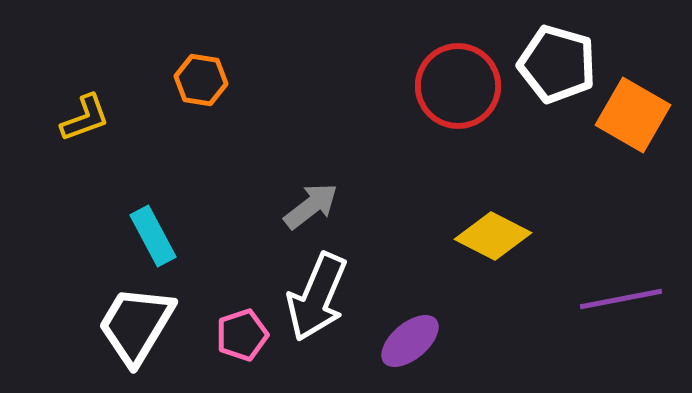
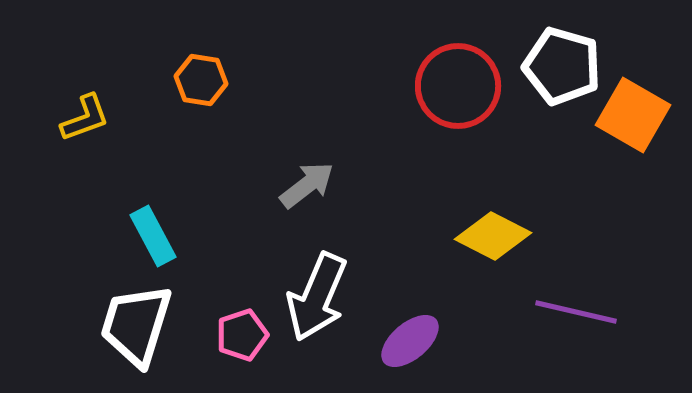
white pentagon: moved 5 px right, 2 px down
gray arrow: moved 4 px left, 21 px up
purple line: moved 45 px left, 13 px down; rotated 24 degrees clockwise
white trapezoid: rotated 14 degrees counterclockwise
